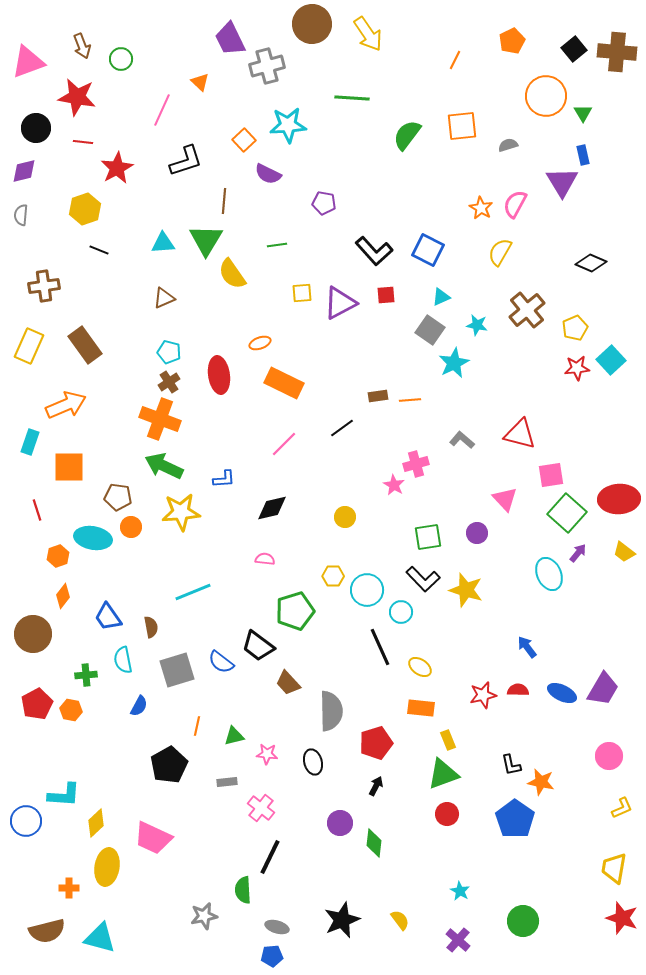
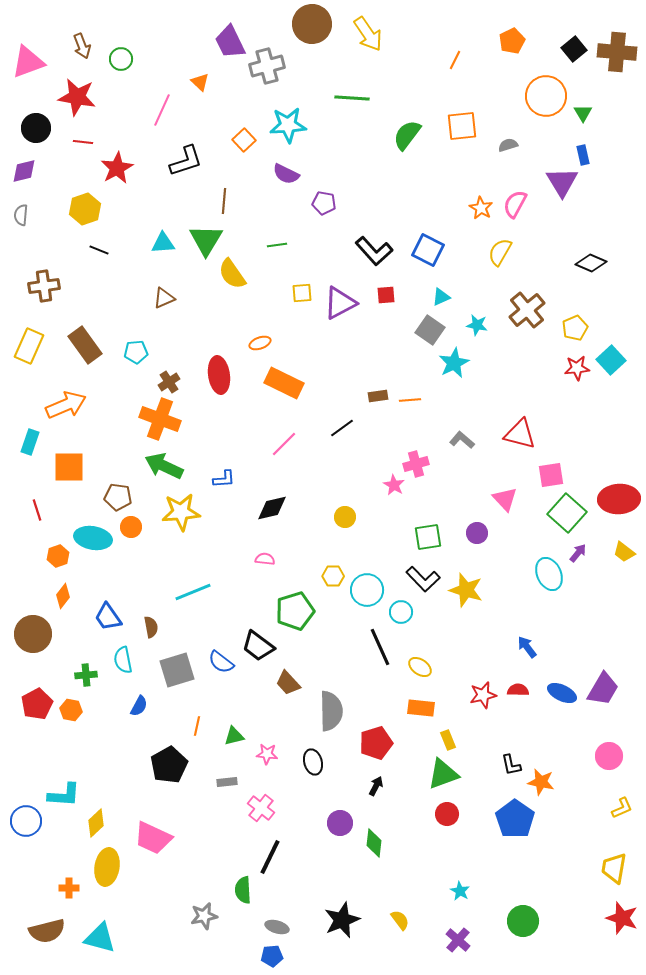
purple trapezoid at (230, 39): moved 3 px down
purple semicircle at (268, 174): moved 18 px right
cyan pentagon at (169, 352): moved 33 px left; rotated 20 degrees counterclockwise
